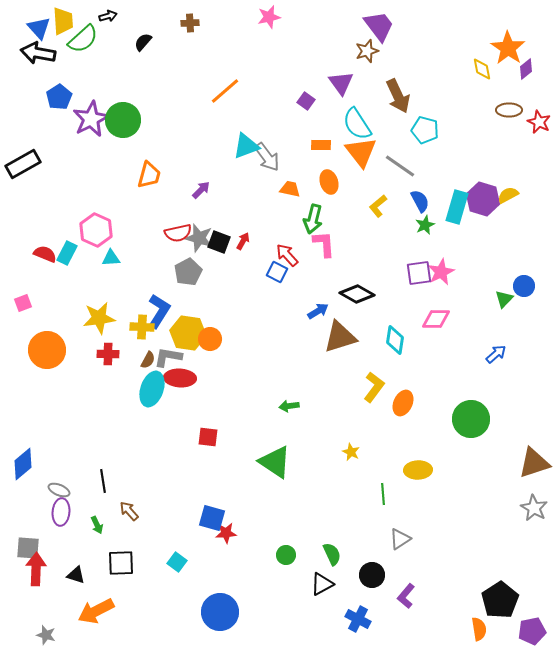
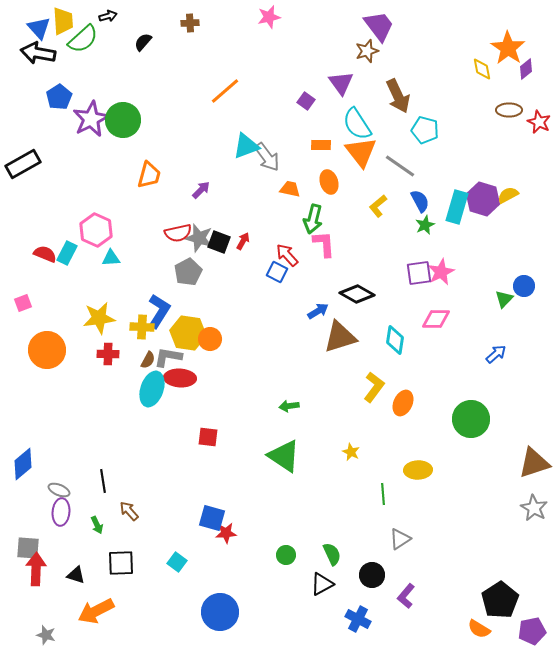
green triangle at (275, 462): moved 9 px right, 6 px up
orange semicircle at (479, 629): rotated 130 degrees clockwise
